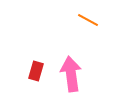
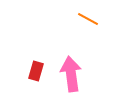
orange line: moved 1 px up
